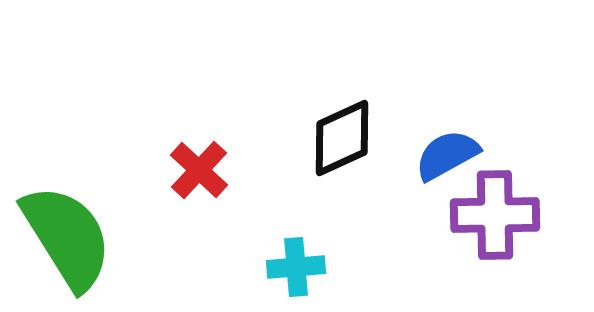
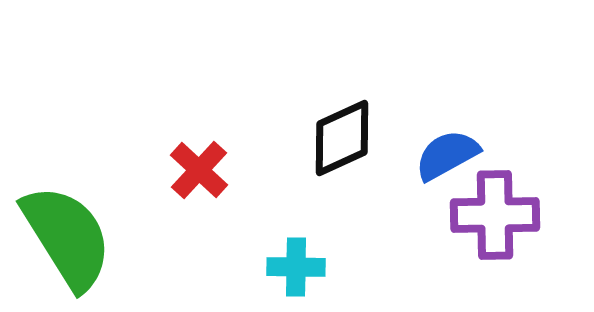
cyan cross: rotated 6 degrees clockwise
